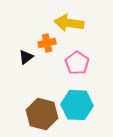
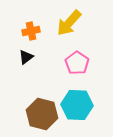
yellow arrow: rotated 56 degrees counterclockwise
orange cross: moved 16 px left, 12 px up
